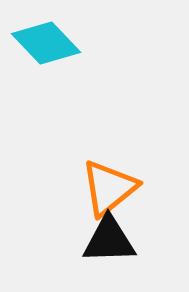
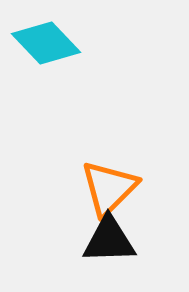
orange triangle: rotated 6 degrees counterclockwise
